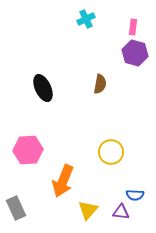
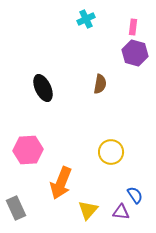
orange arrow: moved 2 px left, 2 px down
blue semicircle: rotated 126 degrees counterclockwise
